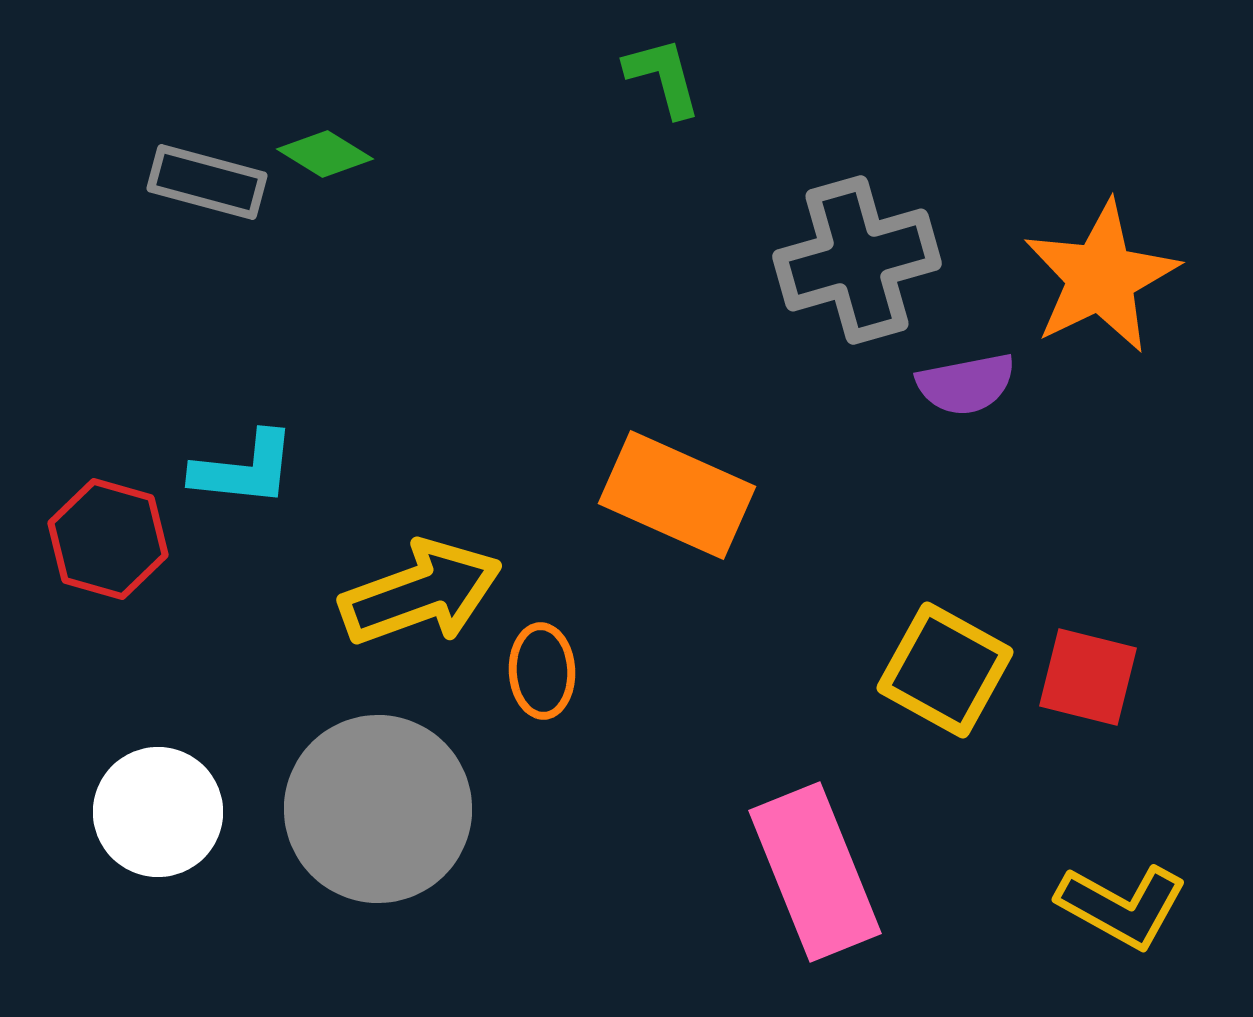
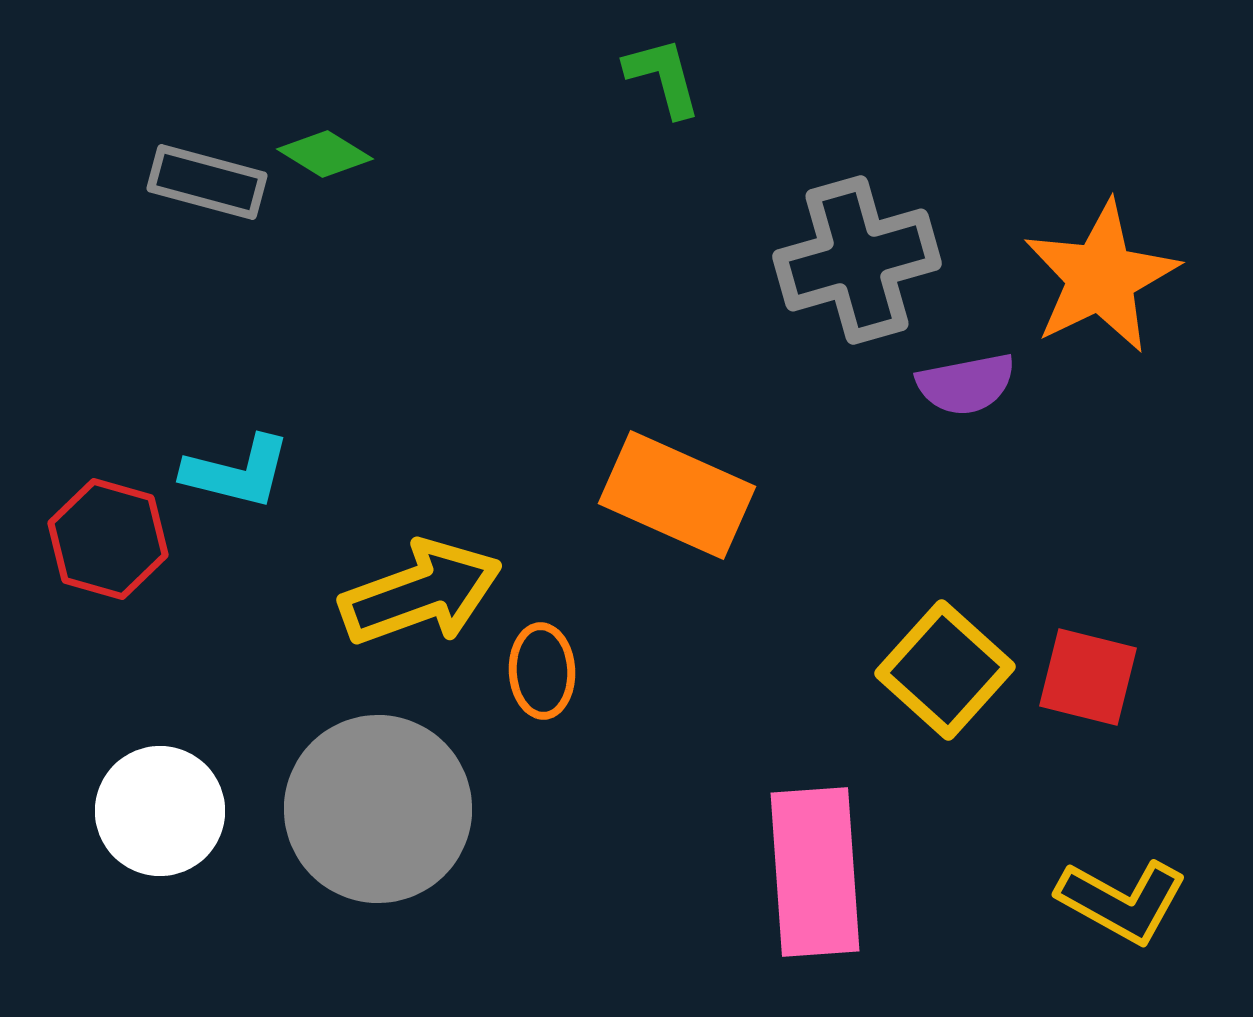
cyan L-shape: moved 7 px left, 3 px down; rotated 8 degrees clockwise
yellow square: rotated 13 degrees clockwise
white circle: moved 2 px right, 1 px up
pink rectangle: rotated 18 degrees clockwise
yellow L-shape: moved 5 px up
